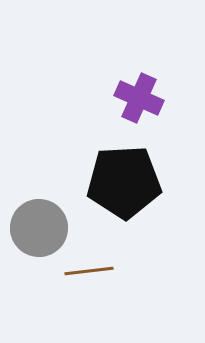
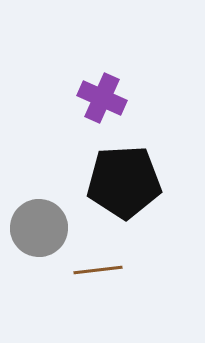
purple cross: moved 37 px left
brown line: moved 9 px right, 1 px up
